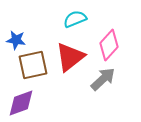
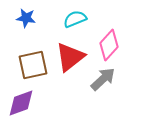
blue star: moved 10 px right, 22 px up
